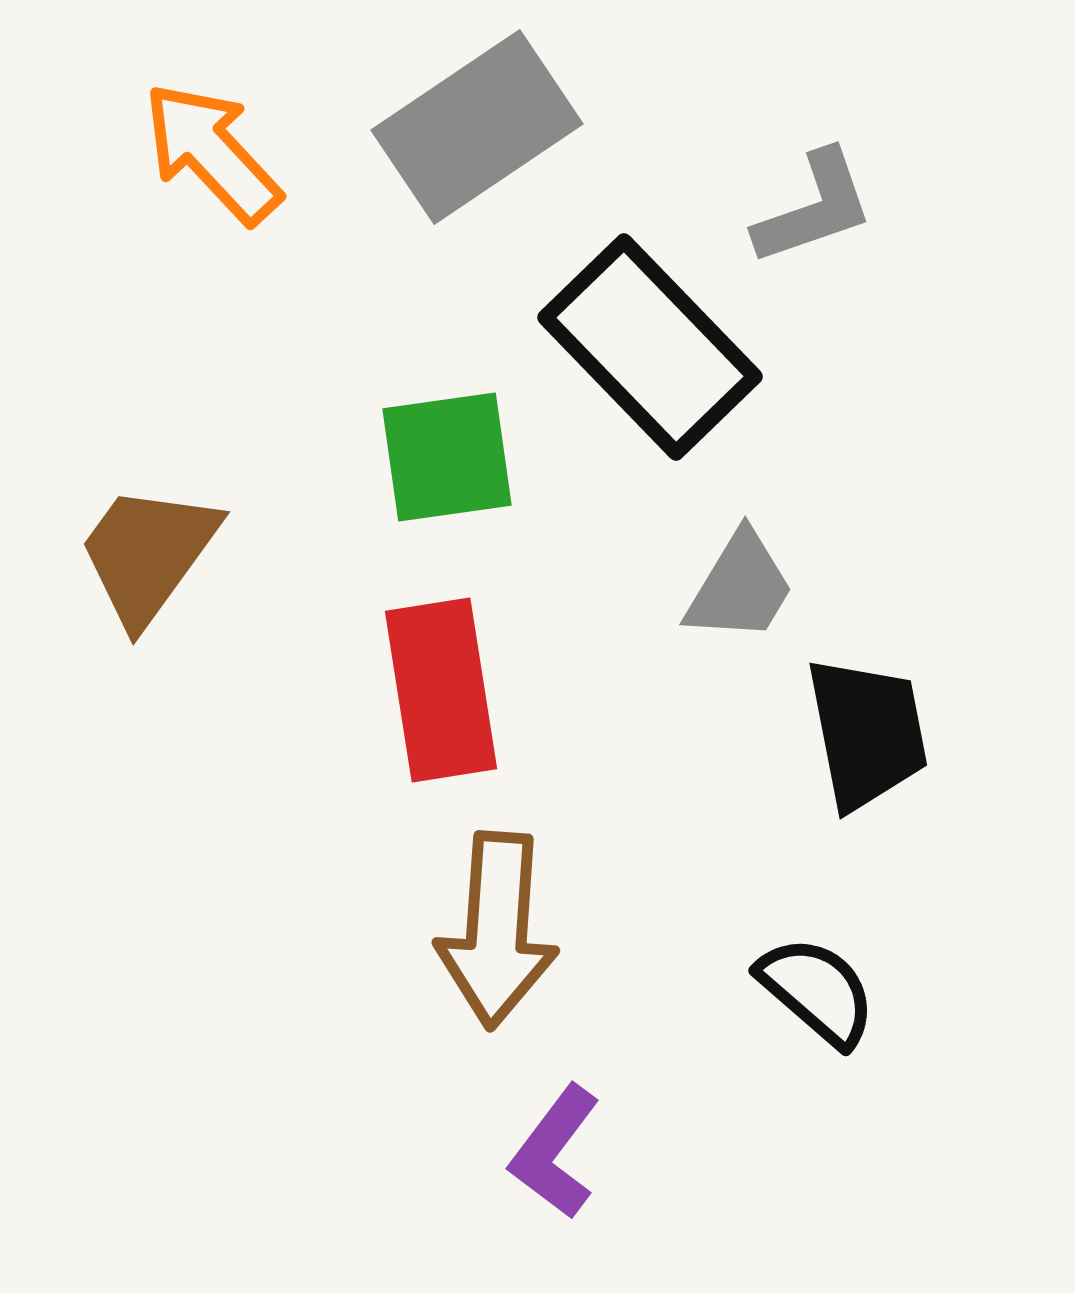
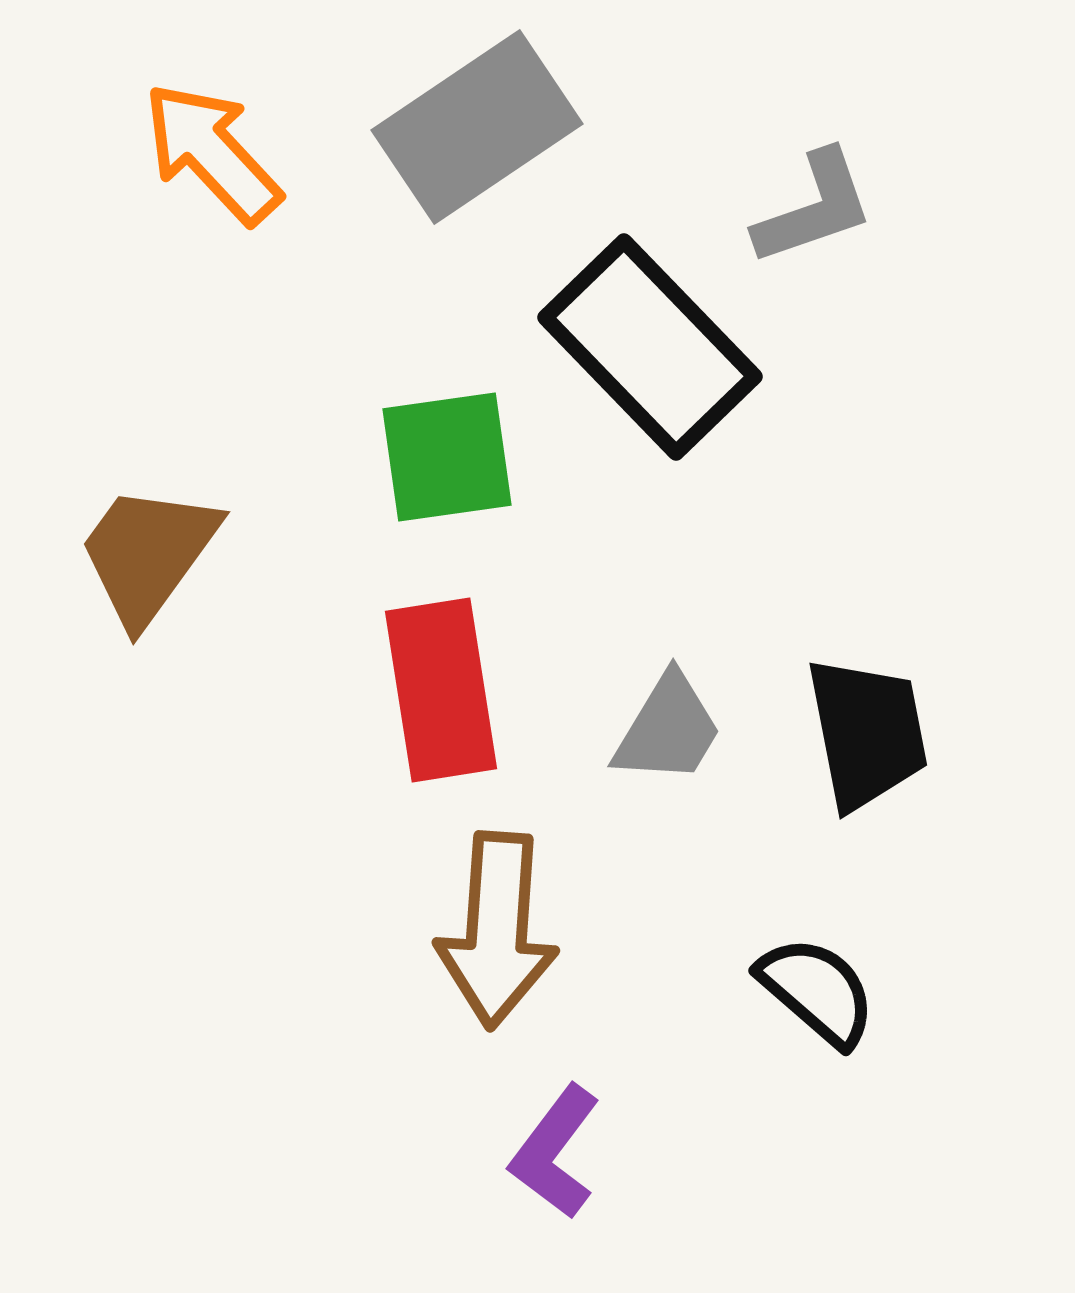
gray trapezoid: moved 72 px left, 142 px down
